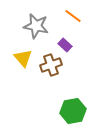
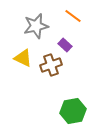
gray star: rotated 25 degrees counterclockwise
yellow triangle: rotated 24 degrees counterclockwise
